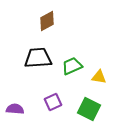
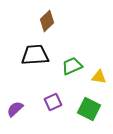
brown diamond: rotated 15 degrees counterclockwise
black trapezoid: moved 3 px left, 3 px up
purple semicircle: rotated 48 degrees counterclockwise
